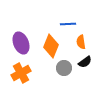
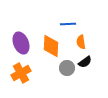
orange diamond: rotated 20 degrees counterclockwise
gray circle: moved 3 px right
